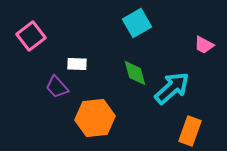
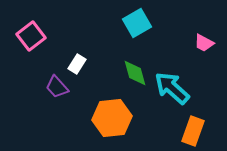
pink trapezoid: moved 2 px up
white rectangle: rotated 60 degrees counterclockwise
cyan arrow: rotated 96 degrees counterclockwise
orange hexagon: moved 17 px right
orange rectangle: moved 3 px right
